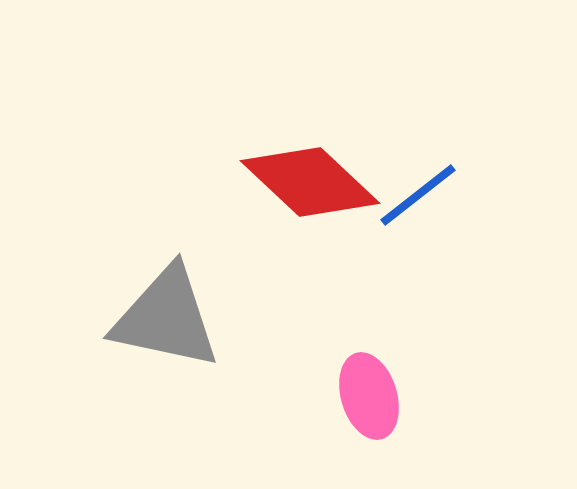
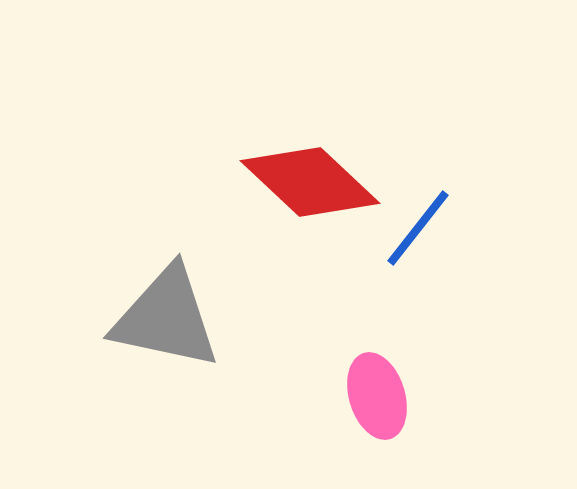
blue line: moved 33 px down; rotated 14 degrees counterclockwise
pink ellipse: moved 8 px right
